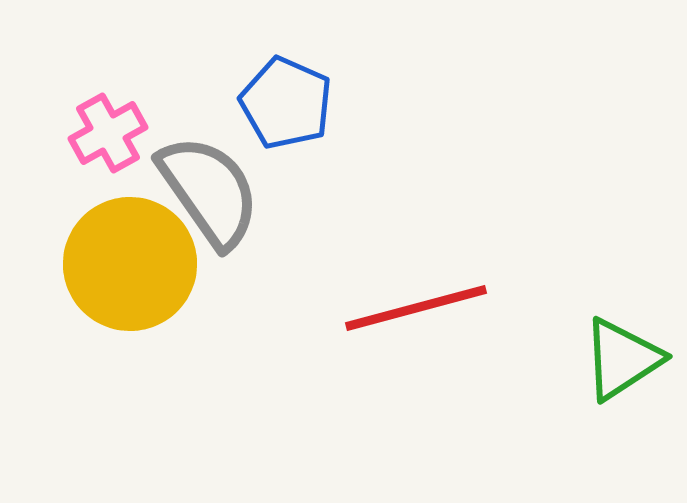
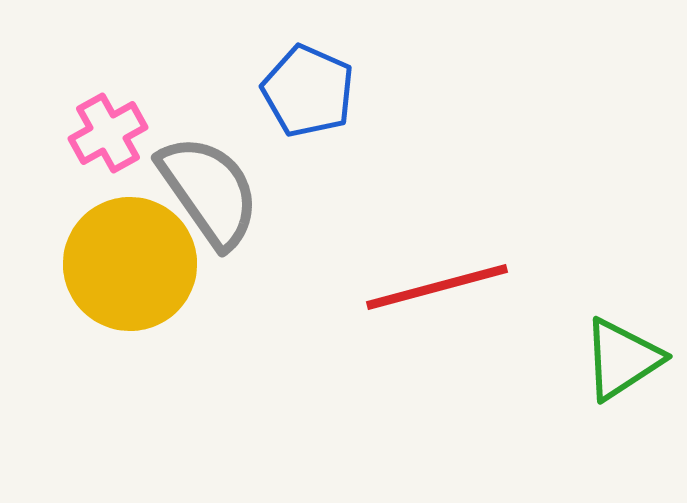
blue pentagon: moved 22 px right, 12 px up
red line: moved 21 px right, 21 px up
